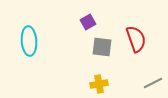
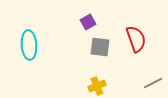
cyan ellipse: moved 4 px down
gray square: moved 2 px left
yellow cross: moved 2 px left, 2 px down; rotated 12 degrees counterclockwise
